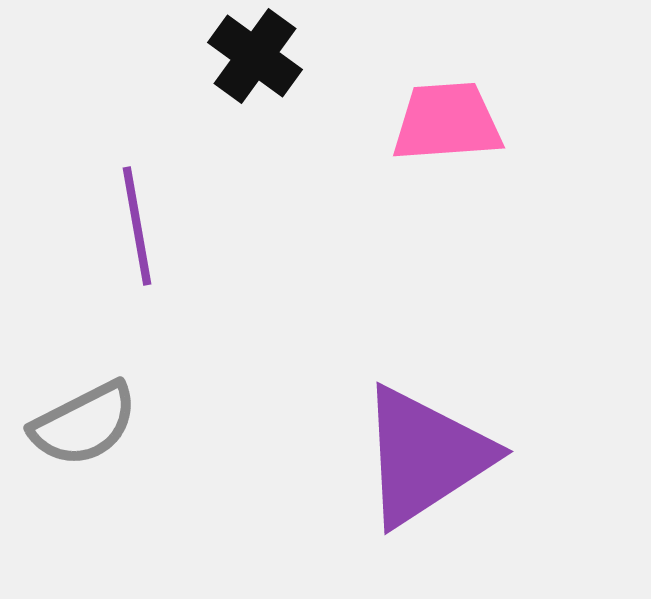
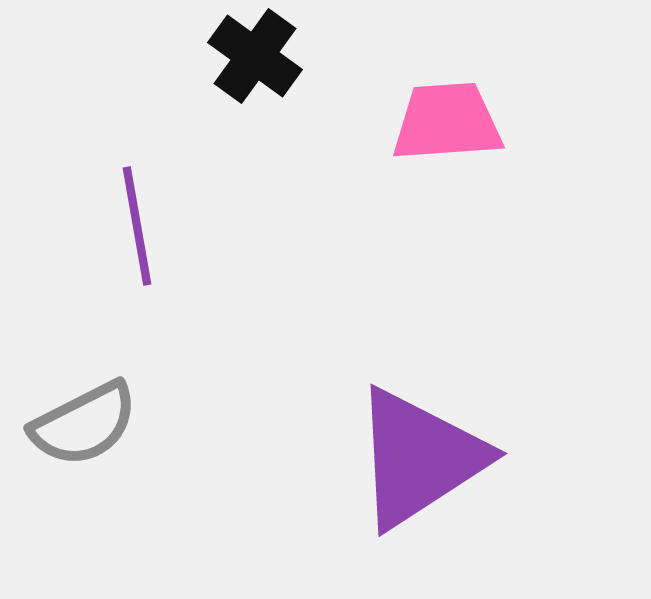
purple triangle: moved 6 px left, 2 px down
